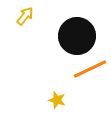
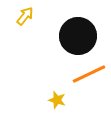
black circle: moved 1 px right
orange line: moved 1 px left, 5 px down
